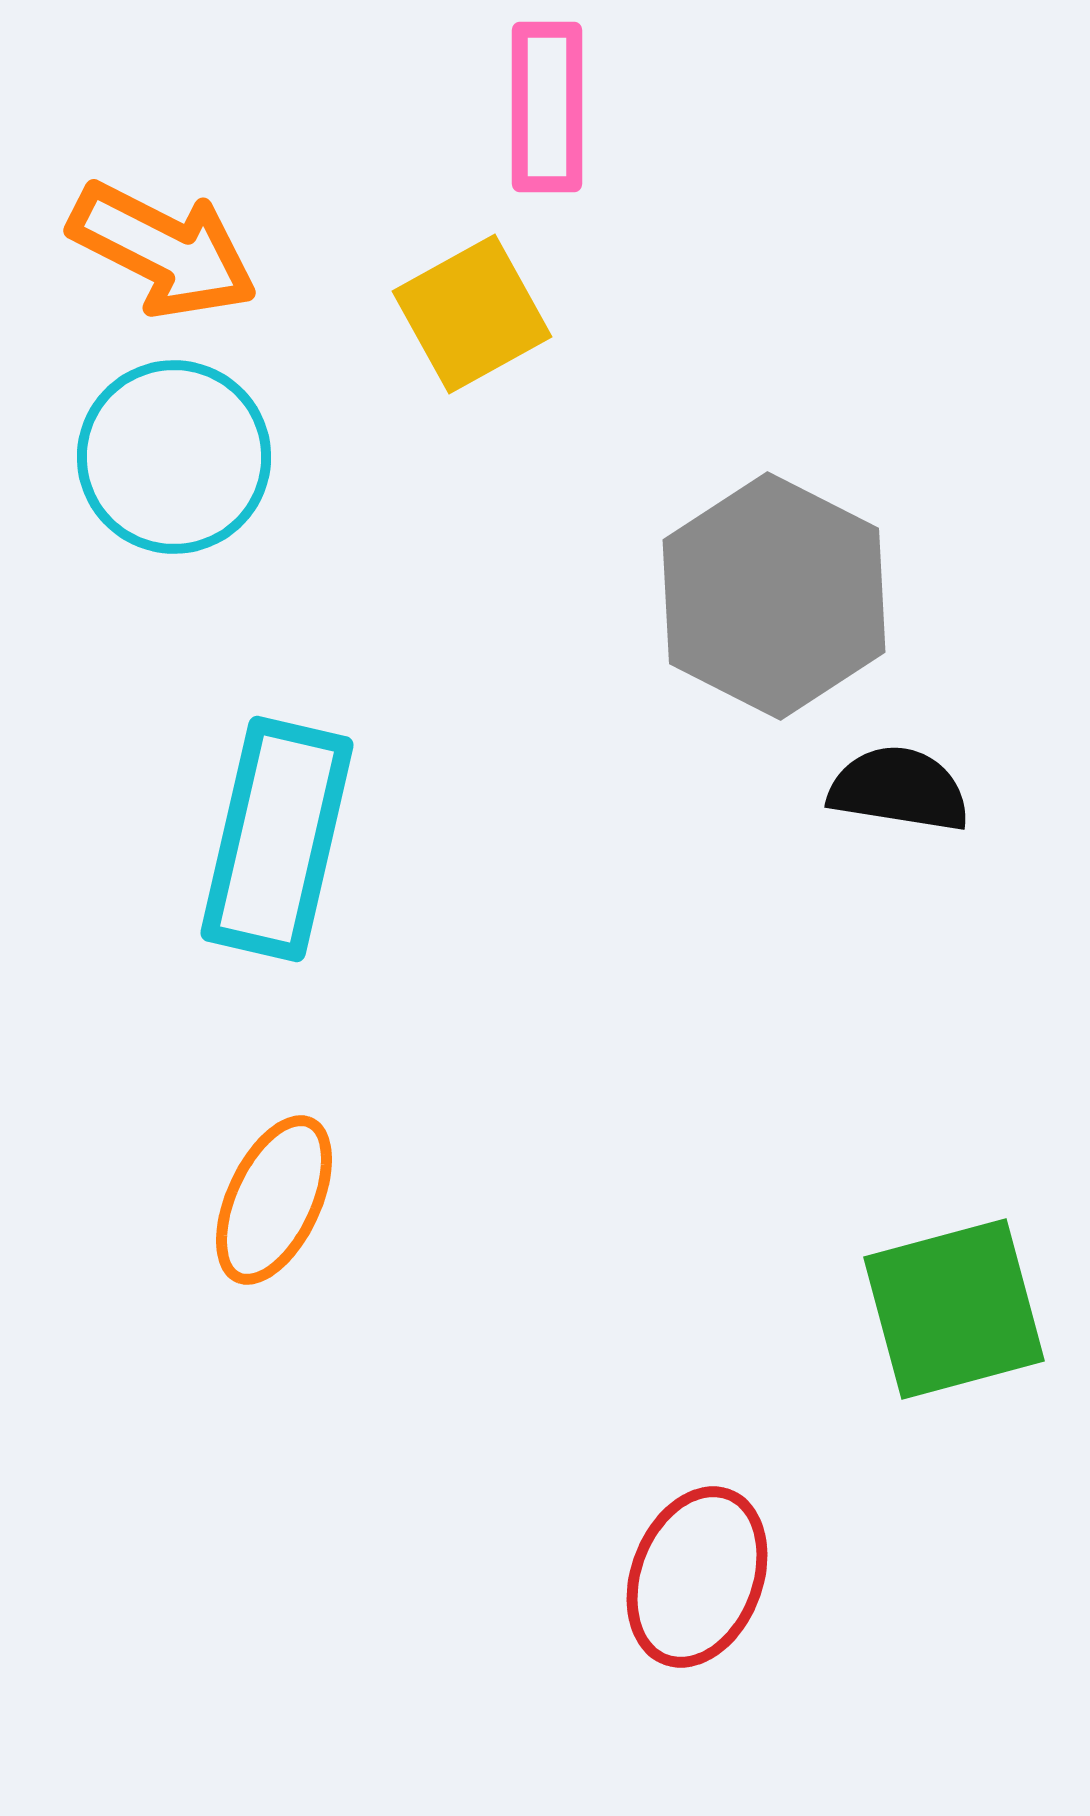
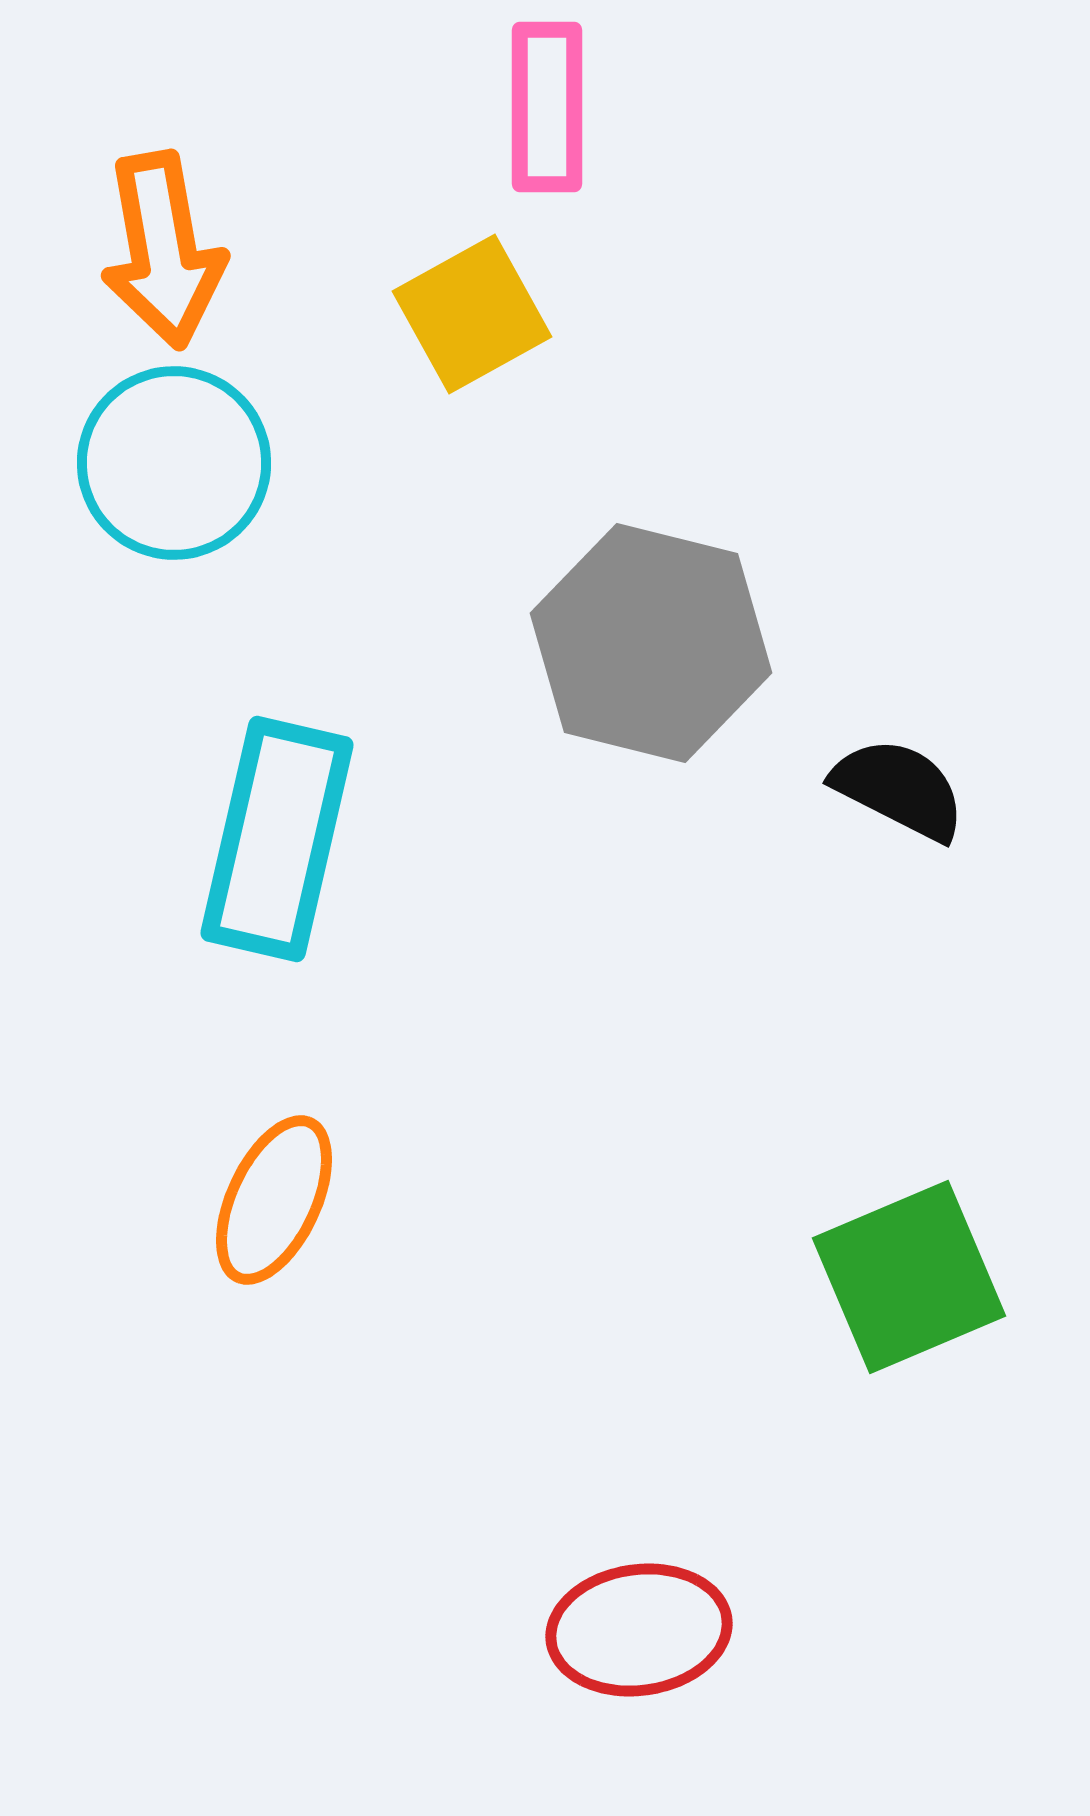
orange arrow: rotated 53 degrees clockwise
cyan circle: moved 6 px down
gray hexagon: moved 123 px left, 47 px down; rotated 13 degrees counterclockwise
black semicircle: rotated 18 degrees clockwise
green square: moved 45 px left, 32 px up; rotated 8 degrees counterclockwise
red ellipse: moved 58 px left, 53 px down; rotated 61 degrees clockwise
